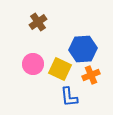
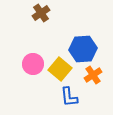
brown cross: moved 3 px right, 9 px up
yellow square: rotated 15 degrees clockwise
orange cross: moved 2 px right; rotated 12 degrees counterclockwise
